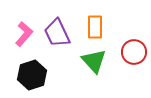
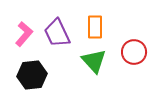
black hexagon: rotated 12 degrees clockwise
